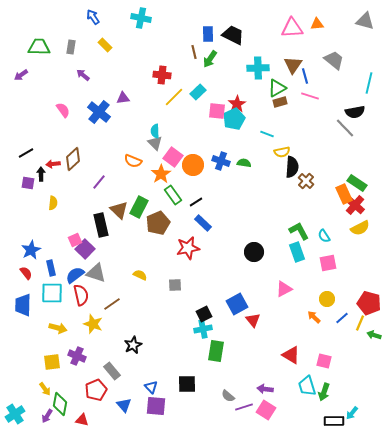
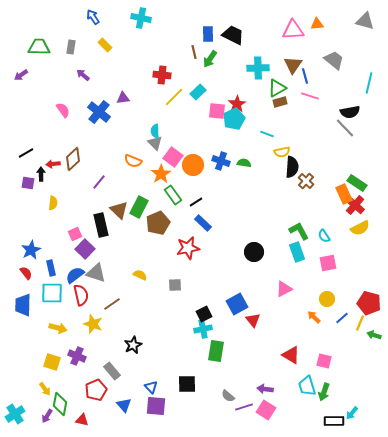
pink triangle at (292, 28): moved 1 px right, 2 px down
black semicircle at (355, 112): moved 5 px left
pink square at (75, 240): moved 6 px up
yellow square at (52, 362): rotated 24 degrees clockwise
